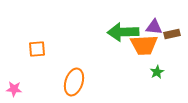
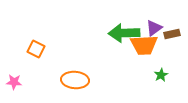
purple triangle: moved 1 px down; rotated 42 degrees counterclockwise
green arrow: moved 1 px right, 1 px down
orange square: moved 1 px left; rotated 30 degrees clockwise
green star: moved 4 px right, 3 px down
orange ellipse: moved 1 px right, 2 px up; rotated 76 degrees clockwise
pink star: moved 7 px up
